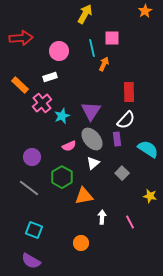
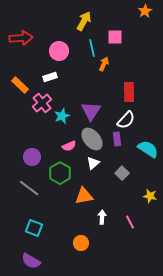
yellow arrow: moved 1 px left, 7 px down
pink square: moved 3 px right, 1 px up
green hexagon: moved 2 px left, 4 px up
cyan square: moved 2 px up
